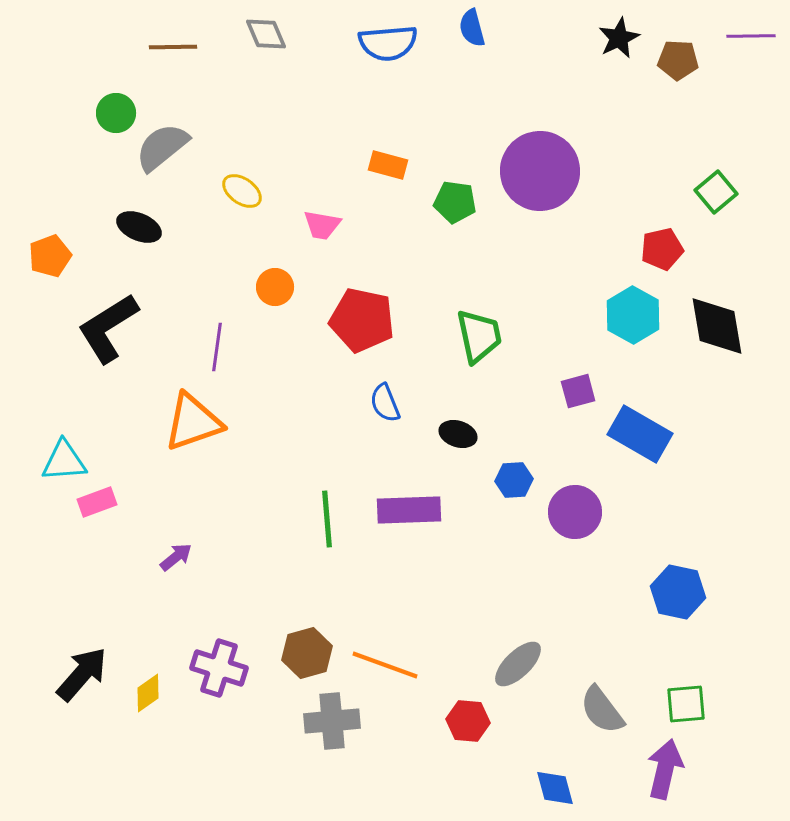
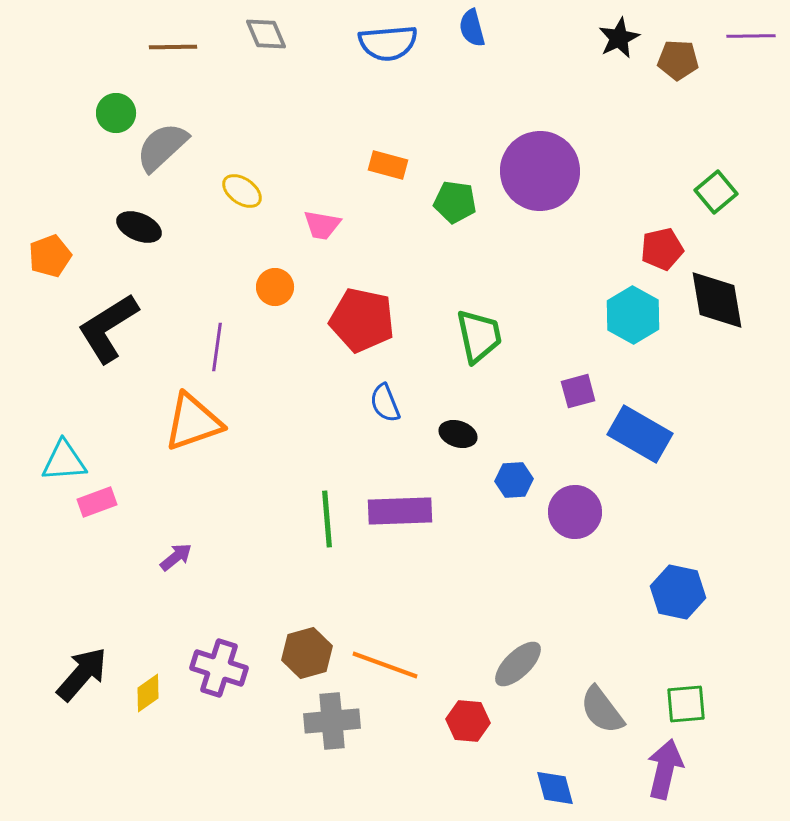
gray semicircle at (162, 147): rotated 4 degrees counterclockwise
black diamond at (717, 326): moved 26 px up
purple rectangle at (409, 510): moved 9 px left, 1 px down
